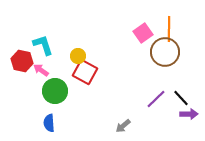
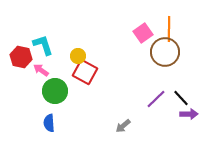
red hexagon: moved 1 px left, 4 px up
